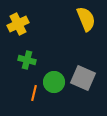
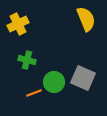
orange line: rotated 56 degrees clockwise
